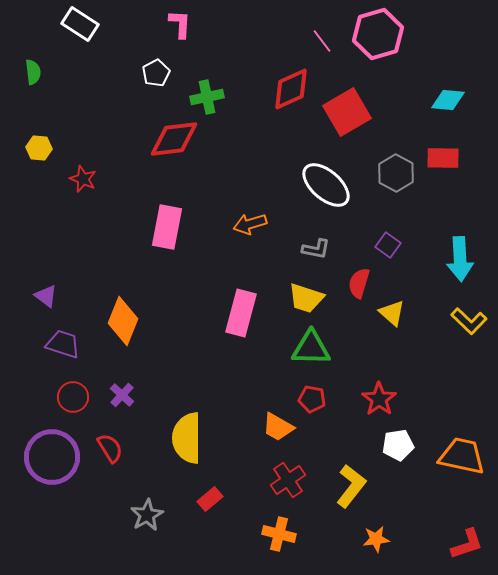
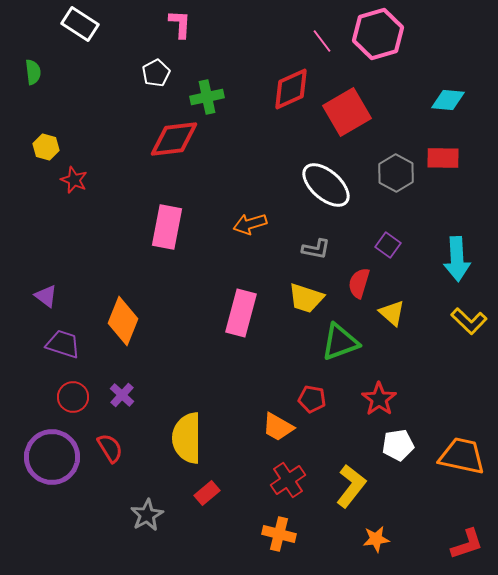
yellow hexagon at (39, 148): moved 7 px right, 1 px up; rotated 10 degrees clockwise
red star at (83, 179): moved 9 px left, 1 px down
cyan arrow at (460, 259): moved 3 px left
green triangle at (311, 348): moved 29 px right, 6 px up; rotated 21 degrees counterclockwise
red rectangle at (210, 499): moved 3 px left, 6 px up
